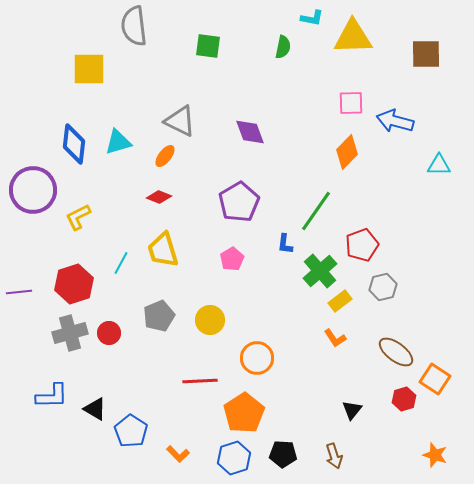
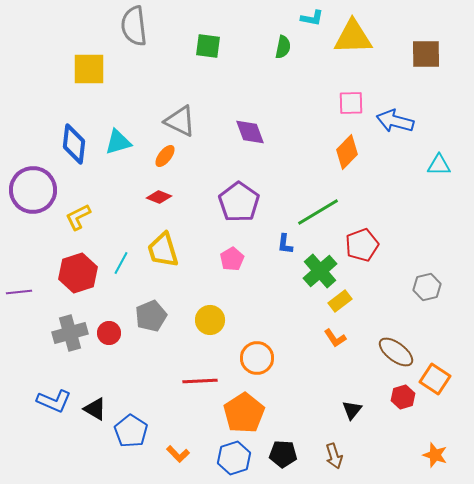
purple pentagon at (239, 202): rotated 6 degrees counterclockwise
green line at (316, 211): moved 2 px right, 1 px down; rotated 24 degrees clockwise
red hexagon at (74, 284): moved 4 px right, 11 px up
gray hexagon at (383, 287): moved 44 px right
gray pentagon at (159, 316): moved 8 px left
blue L-shape at (52, 396): moved 2 px right, 5 px down; rotated 24 degrees clockwise
red hexagon at (404, 399): moved 1 px left, 2 px up
